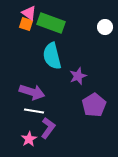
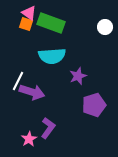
cyan semicircle: rotated 80 degrees counterclockwise
purple pentagon: rotated 15 degrees clockwise
white line: moved 16 px left, 30 px up; rotated 72 degrees counterclockwise
